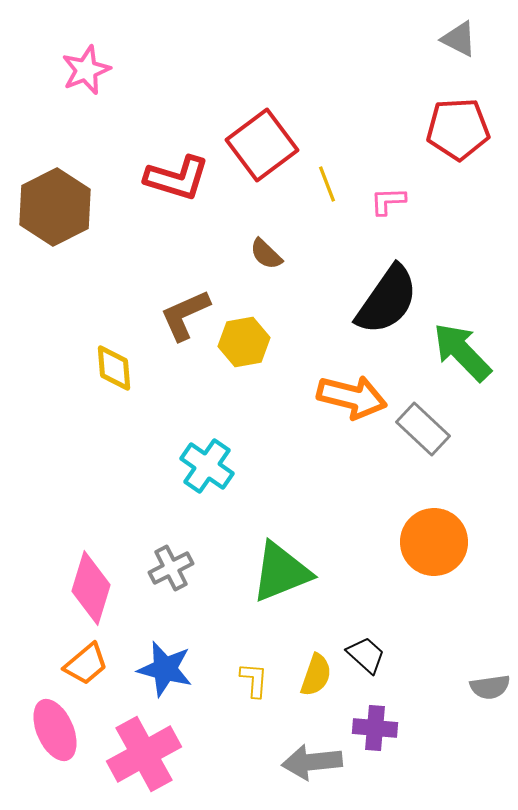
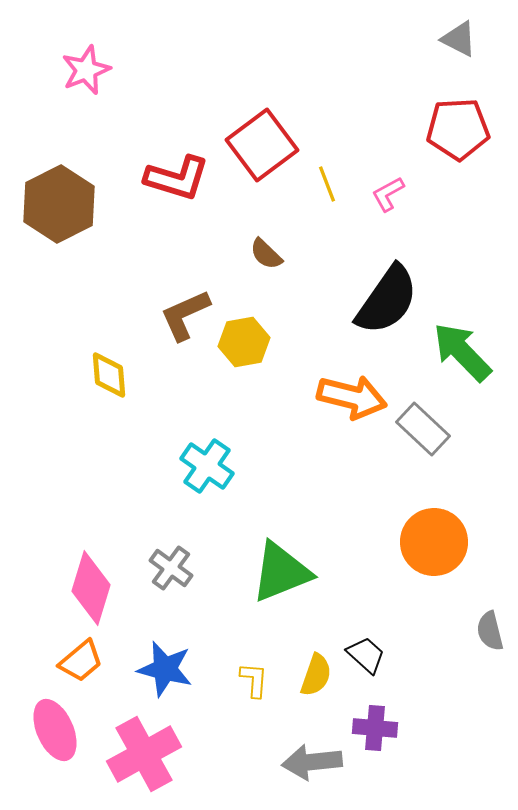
pink L-shape: moved 7 px up; rotated 27 degrees counterclockwise
brown hexagon: moved 4 px right, 3 px up
yellow diamond: moved 5 px left, 7 px down
gray cross: rotated 27 degrees counterclockwise
orange trapezoid: moved 5 px left, 3 px up
gray semicircle: moved 56 px up; rotated 84 degrees clockwise
